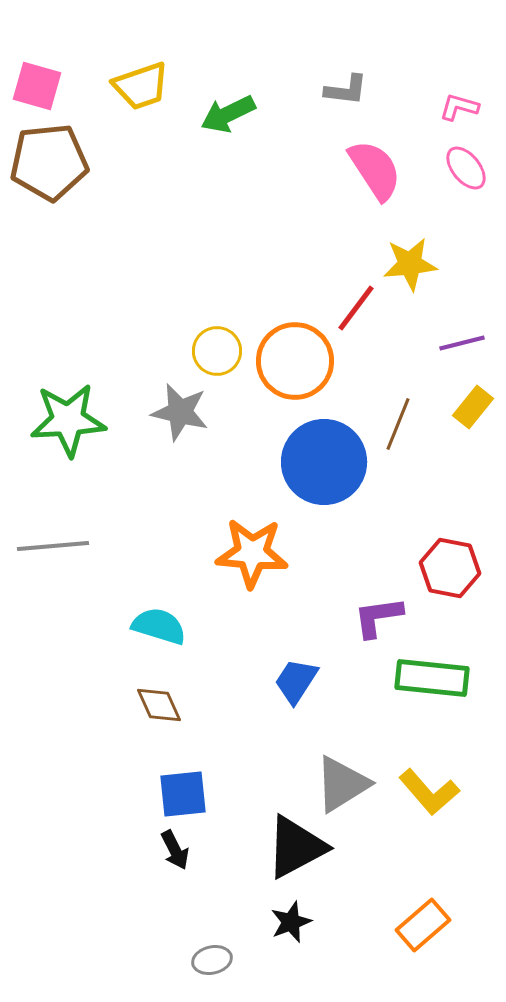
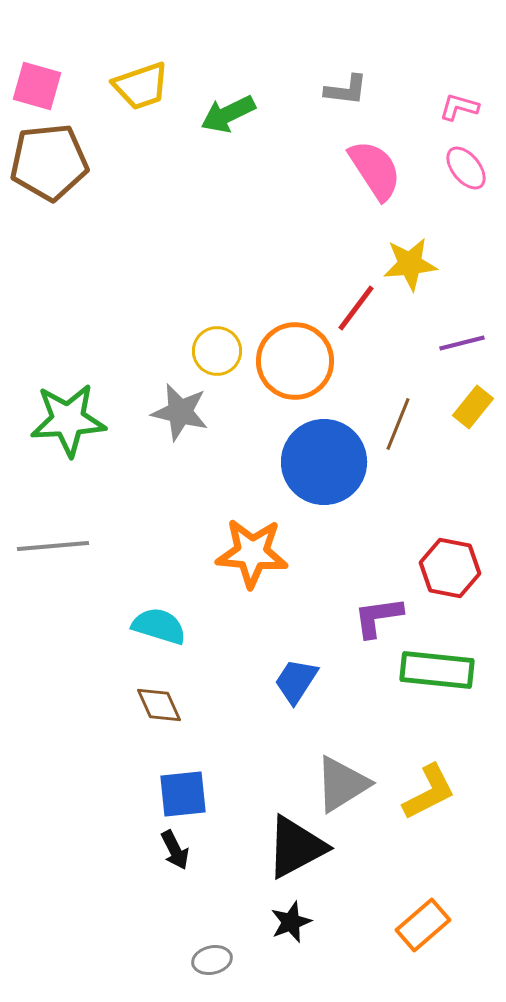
green rectangle: moved 5 px right, 8 px up
yellow L-shape: rotated 76 degrees counterclockwise
